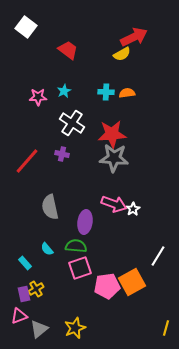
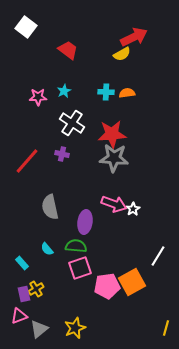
cyan rectangle: moved 3 px left
